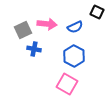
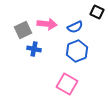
blue hexagon: moved 3 px right, 5 px up; rotated 10 degrees clockwise
